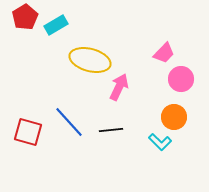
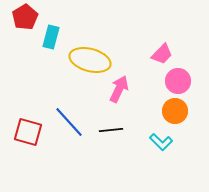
cyan rectangle: moved 5 px left, 12 px down; rotated 45 degrees counterclockwise
pink trapezoid: moved 2 px left, 1 px down
pink circle: moved 3 px left, 2 px down
pink arrow: moved 2 px down
orange circle: moved 1 px right, 6 px up
cyan L-shape: moved 1 px right
